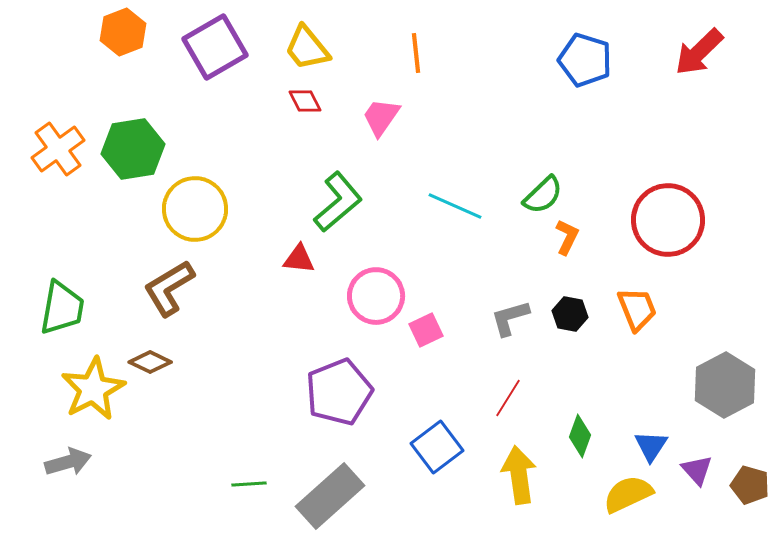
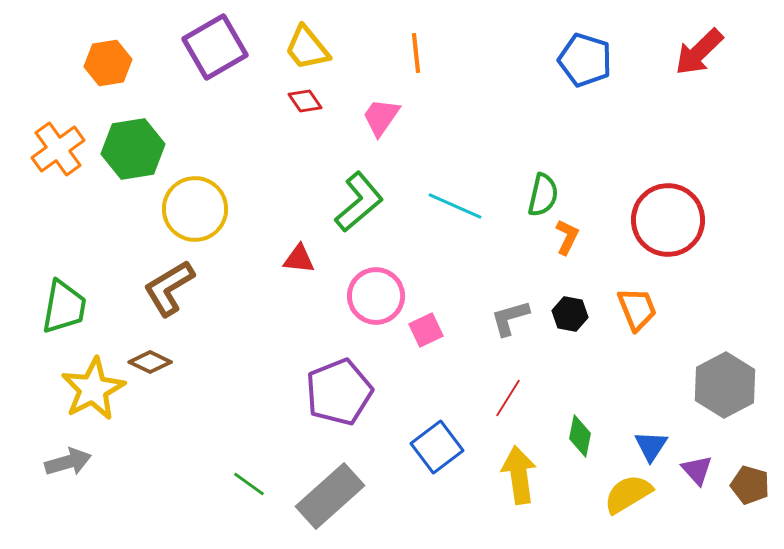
orange hexagon: moved 15 px left, 31 px down; rotated 12 degrees clockwise
red diamond: rotated 8 degrees counterclockwise
green semicircle: rotated 33 degrees counterclockwise
green L-shape: moved 21 px right
green trapezoid: moved 2 px right, 1 px up
green diamond: rotated 9 degrees counterclockwise
green line: rotated 40 degrees clockwise
yellow semicircle: rotated 6 degrees counterclockwise
